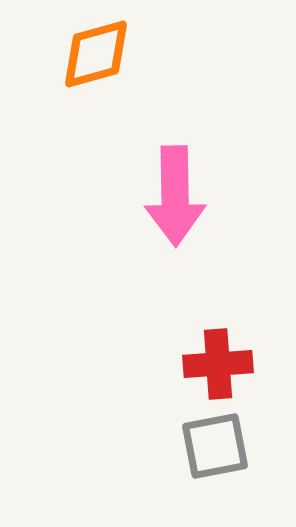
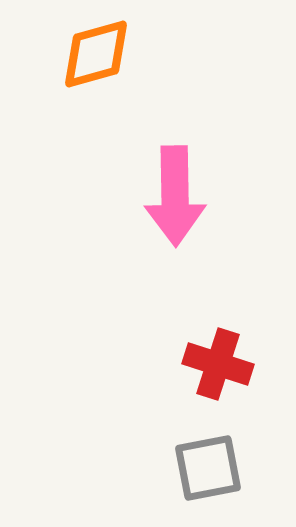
red cross: rotated 22 degrees clockwise
gray square: moved 7 px left, 22 px down
